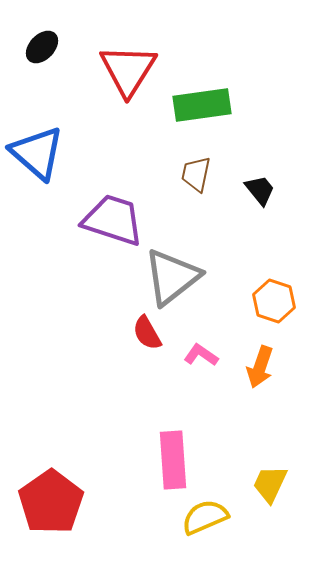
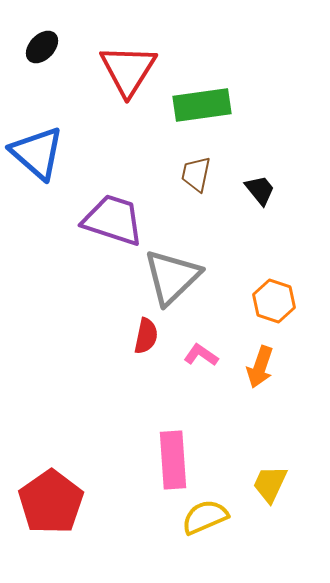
gray triangle: rotated 6 degrees counterclockwise
red semicircle: moved 1 px left, 3 px down; rotated 138 degrees counterclockwise
